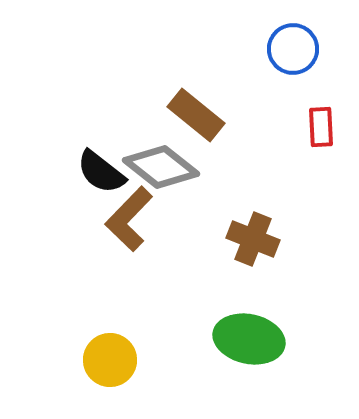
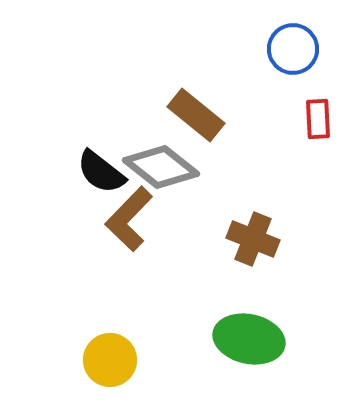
red rectangle: moved 3 px left, 8 px up
